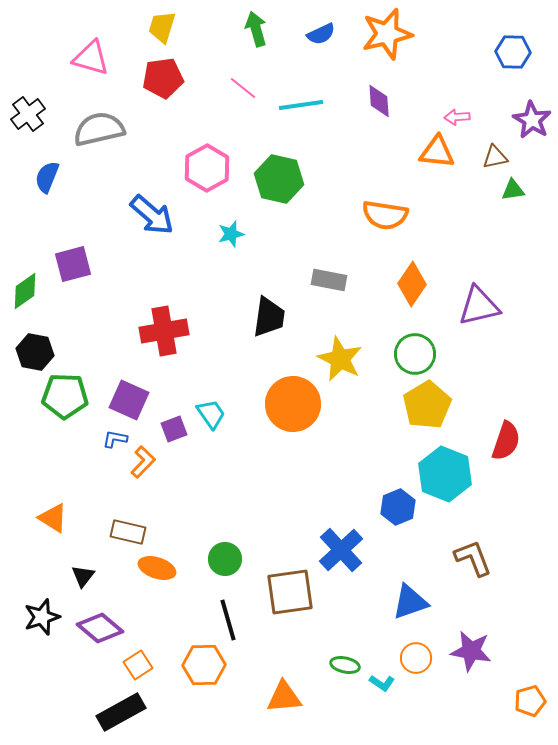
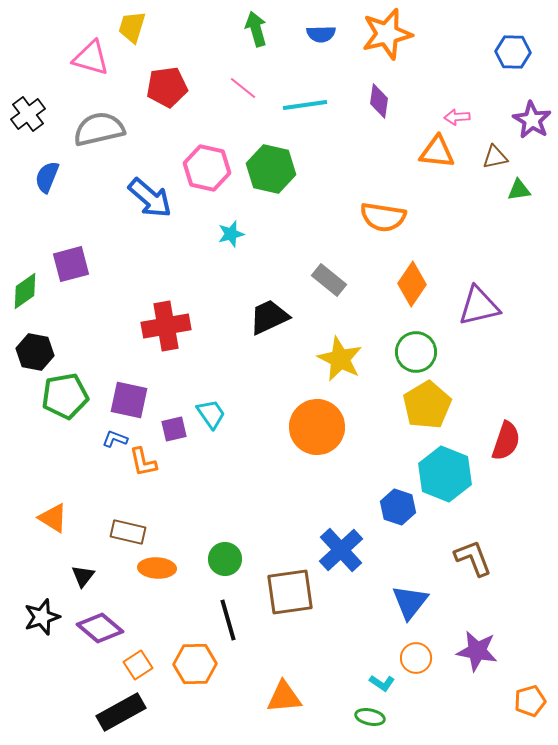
yellow trapezoid at (162, 27): moved 30 px left
blue semicircle at (321, 34): rotated 24 degrees clockwise
red pentagon at (163, 78): moved 4 px right, 9 px down
purple diamond at (379, 101): rotated 12 degrees clockwise
cyan line at (301, 105): moved 4 px right
pink hexagon at (207, 168): rotated 18 degrees counterclockwise
green hexagon at (279, 179): moved 8 px left, 10 px up
green triangle at (513, 190): moved 6 px right
blue arrow at (152, 215): moved 2 px left, 17 px up
orange semicircle at (385, 215): moved 2 px left, 2 px down
purple square at (73, 264): moved 2 px left
gray rectangle at (329, 280): rotated 28 degrees clockwise
black trapezoid at (269, 317): rotated 123 degrees counterclockwise
red cross at (164, 331): moved 2 px right, 5 px up
green circle at (415, 354): moved 1 px right, 2 px up
green pentagon at (65, 396): rotated 12 degrees counterclockwise
purple square at (129, 400): rotated 12 degrees counterclockwise
orange circle at (293, 404): moved 24 px right, 23 px down
purple square at (174, 429): rotated 8 degrees clockwise
blue L-shape at (115, 439): rotated 10 degrees clockwise
orange L-shape at (143, 462): rotated 124 degrees clockwise
blue hexagon at (398, 507): rotated 20 degrees counterclockwise
orange ellipse at (157, 568): rotated 15 degrees counterclockwise
blue triangle at (410, 602): rotated 33 degrees counterclockwise
purple star at (471, 651): moved 6 px right
orange hexagon at (204, 665): moved 9 px left, 1 px up
green ellipse at (345, 665): moved 25 px right, 52 px down
